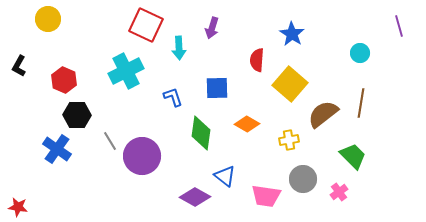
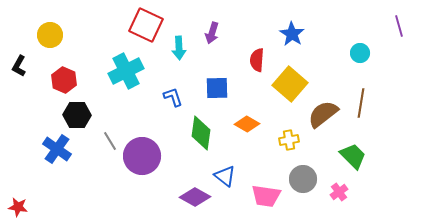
yellow circle: moved 2 px right, 16 px down
purple arrow: moved 5 px down
